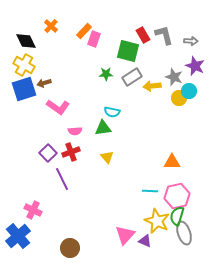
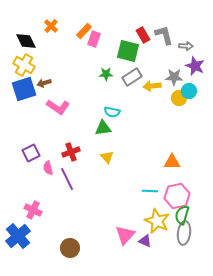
gray arrow: moved 5 px left, 5 px down
gray star: rotated 18 degrees counterclockwise
pink semicircle: moved 27 px left, 37 px down; rotated 80 degrees clockwise
purple square: moved 17 px left; rotated 18 degrees clockwise
purple line: moved 5 px right
green semicircle: moved 5 px right, 1 px up
gray ellipse: rotated 25 degrees clockwise
